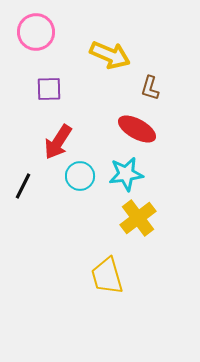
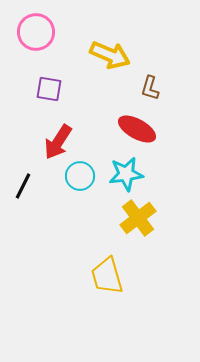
purple square: rotated 12 degrees clockwise
